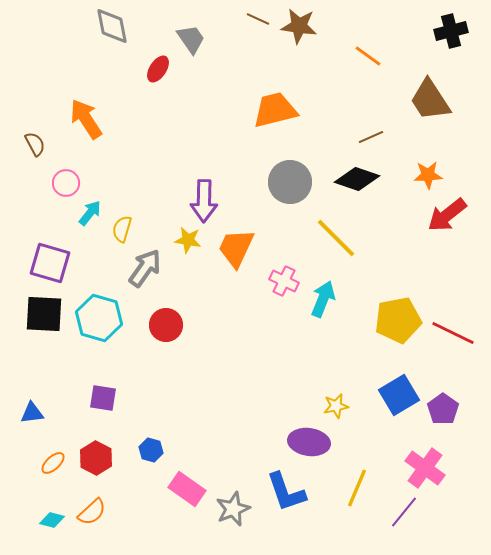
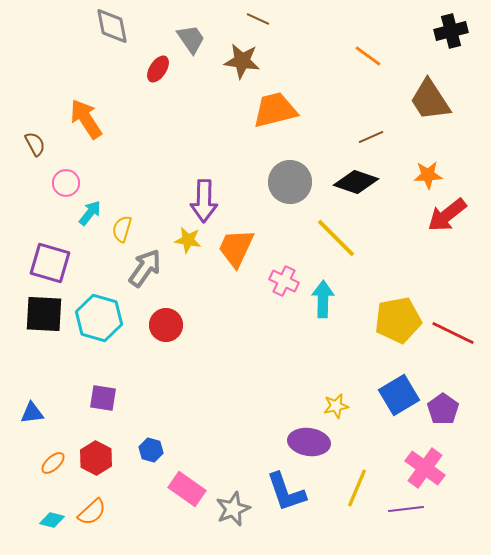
brown star at (299, 26): moved 57 px left, 35 px down
black diamond at (357, 179): moved 1 px left, 3 px down
cyan arrow at (323, 299): rotated 21 degrees counterclockwise
purple line at (404, 512): moved 2 px right, 3 px up; rotated 44 degrees clockwise
